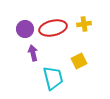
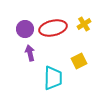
yellow cross: rotated 24 degrees counterclockwise
purple arrow: moved 3 px left
cyan trapezoid: rotated 15 degrees clockwise
